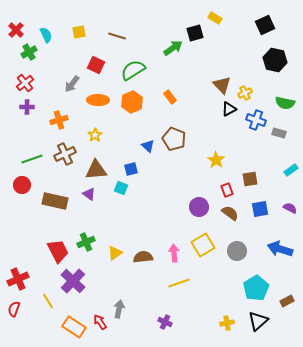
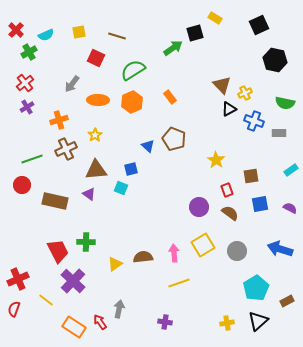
black square at (265, 25): moved 6 px left
cyan semicircle at (46, 35): rotated 91 degrees clockwise
red square at (96, 65): moved 7 px up
purple cross at (27, 107): rotated 32 degrees counterclockwise
blue cross at (256, 120): moved 2 px left, 1 px down
gray rectangle at (279, 133): rotated 16 degrees counterclockwise
brown cross at (65, 154): moved 1 px right, 5 px up
brown square at (250, 179): moved 1 px right, 3 px up
blue square at (260, 209): moved 5 px up
green cross at (86, 242): rotated 24 degrees clockwise
yellow triangle at (115, 253): moved 11 px down
yellow line at (48, 301): moved 2 px left, 1 px up; rotated 21 degrees counterclockwise
purple cross at (165, 322): rotated 16 degrees counterclockwise
